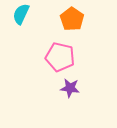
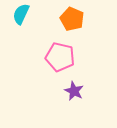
orange pentagon: rotated 10 degrees counterclockwise
purple star: moved 4 px right, 3 px down; rotated 18 degrees clockwise
